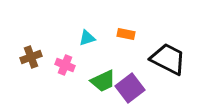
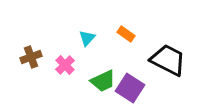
orange rectangle: rotated 24 degrees clockwise
cyan triangle: rotated 30 degrees counterclockwise
black trapezoid: moved 1 px down
pink cross: rotated 24 degrees clockwise
purple square: rotated 20 degrees counterclockwise
